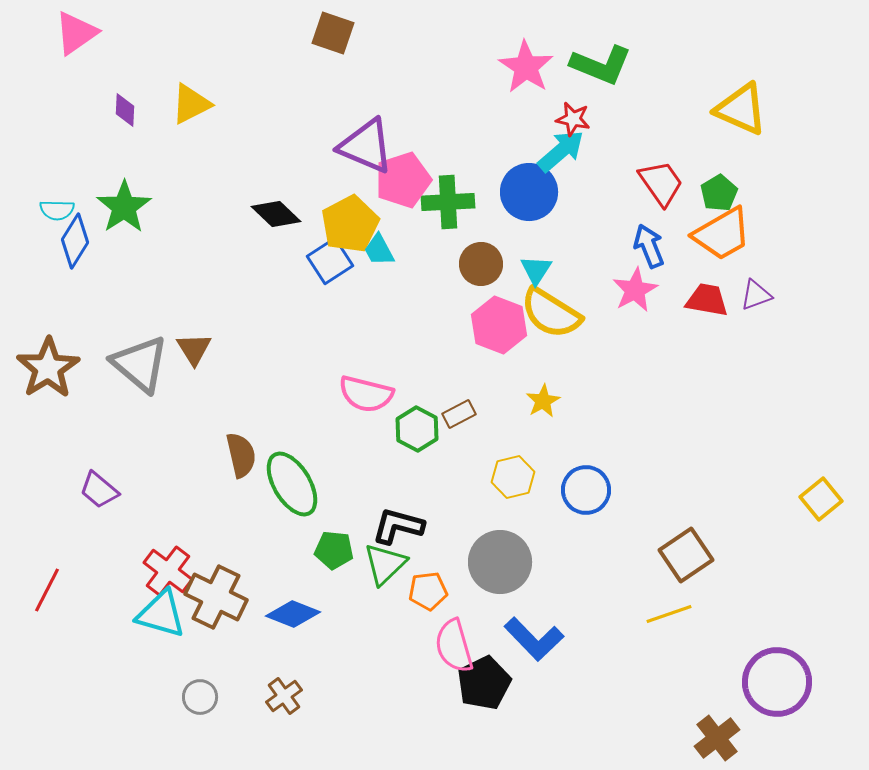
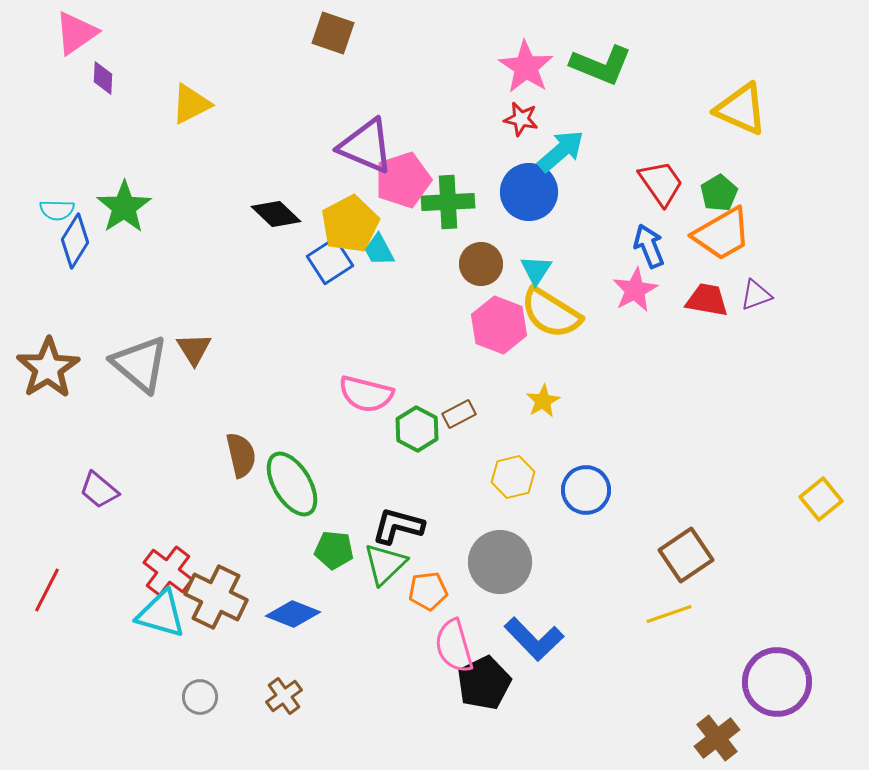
purple diamond at (125, 110): moved 22 px left, 32 px up
red star at (573, 119): moved 52 px left
